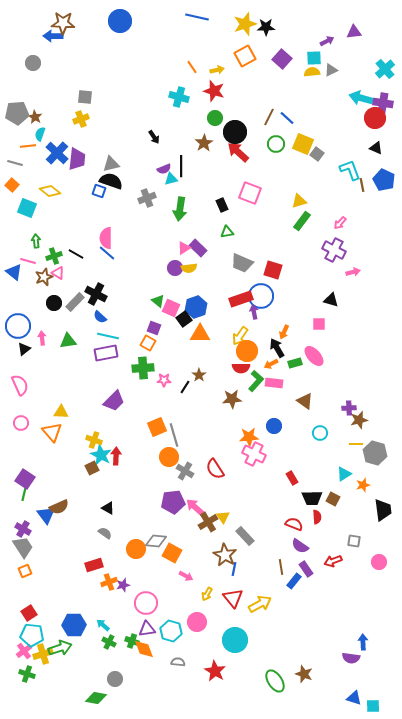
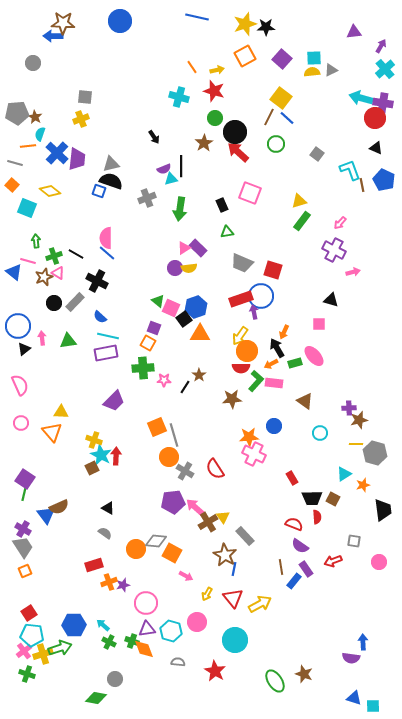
purple arrow at (327, 41): moved 54 px right, 5 px down; rotated 32 degrees counterclockwise
yellow square at (303, 144): moved 22 px left, 46 px up; rotated 15 degrees clockwise
black cross at (96, 294): moved 1 px right, 13 px up
